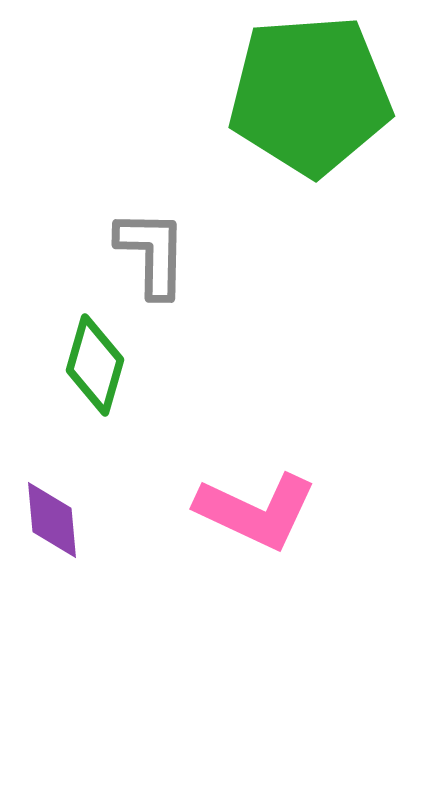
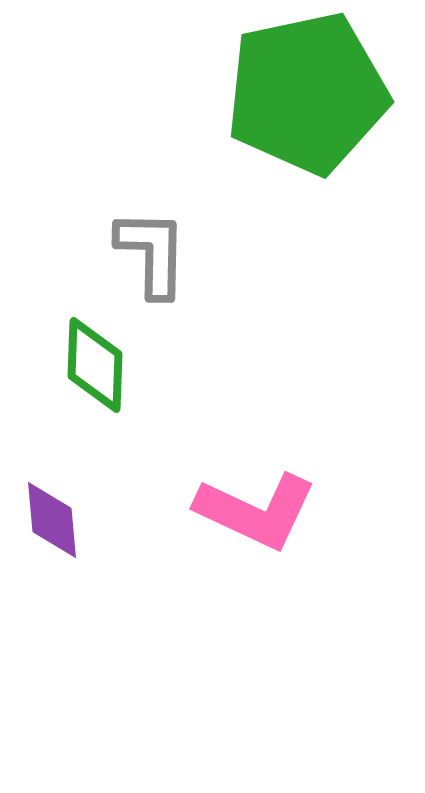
green pentagon: moved 3 px left, 2 px up; rotated 8 degrees counterclockwise
green diamond: rotated 14 degrees counterclockwise
